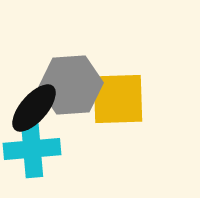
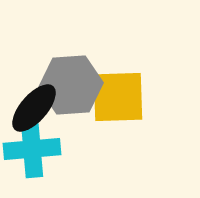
yellow square: moved 2 px up
